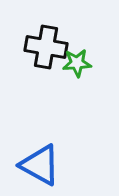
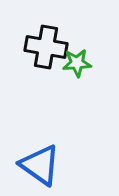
blue triangle: rotated 6 degrees clockwise
